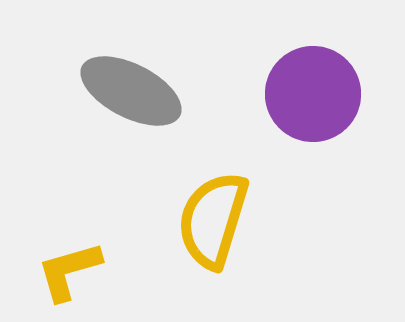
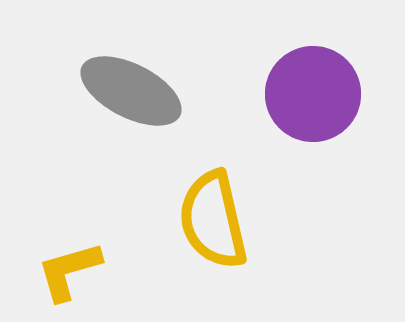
yellow semicircle: rotated 30 degrees counterclockwise
